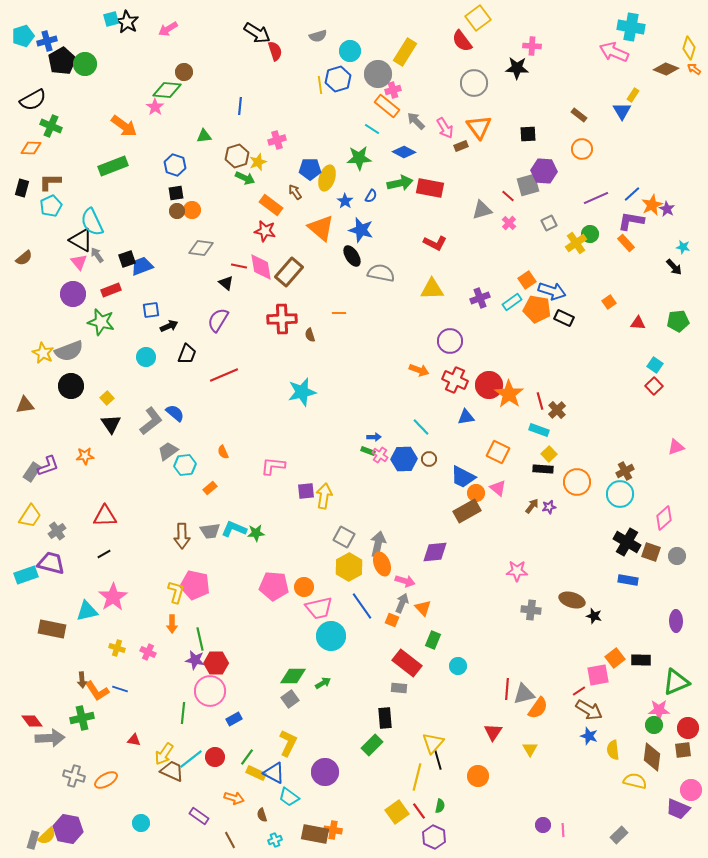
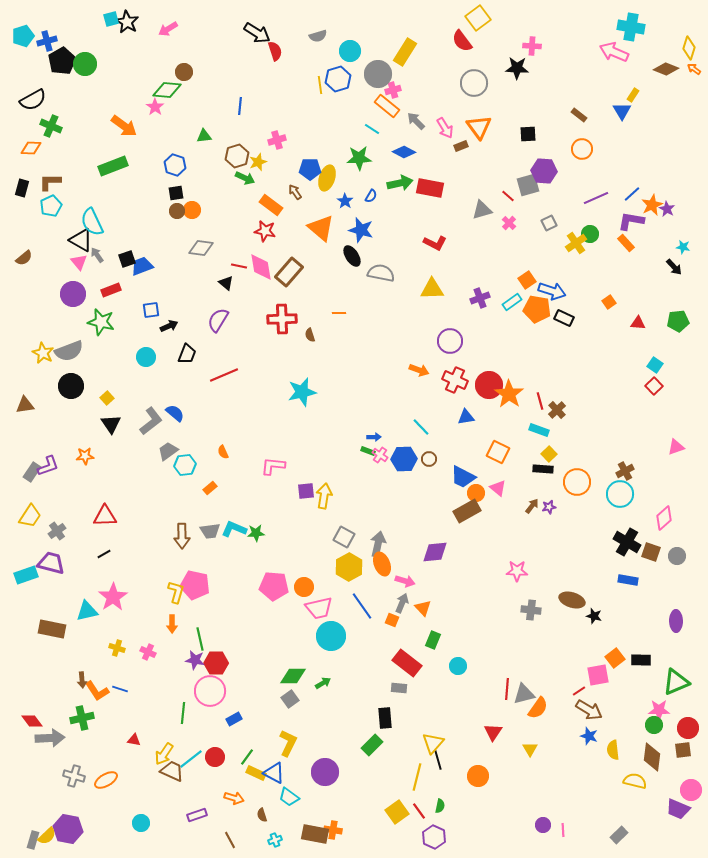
purple rectangle at (199, 816): moved 2 px left, 1 px up; rotated 54 degrees counterclockwise
